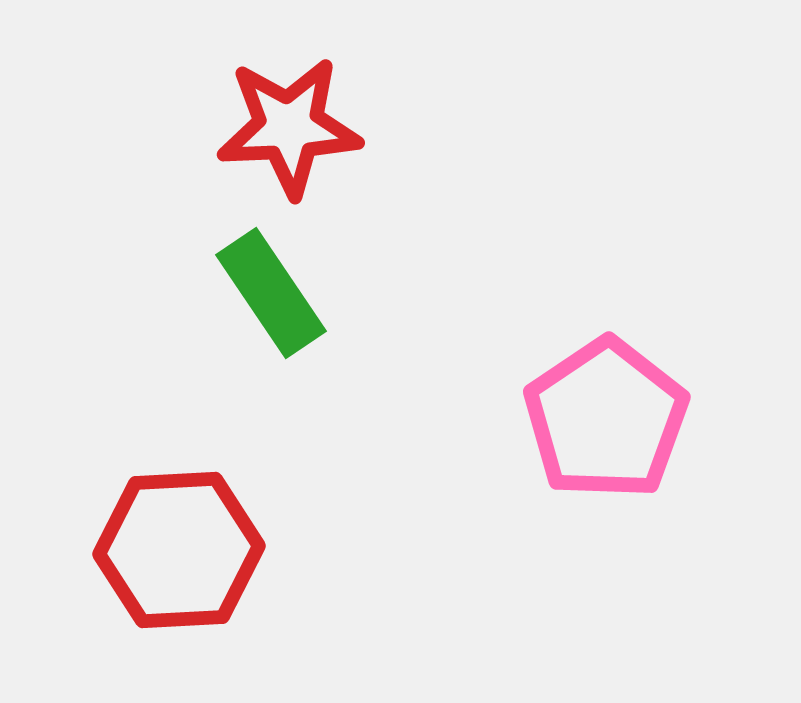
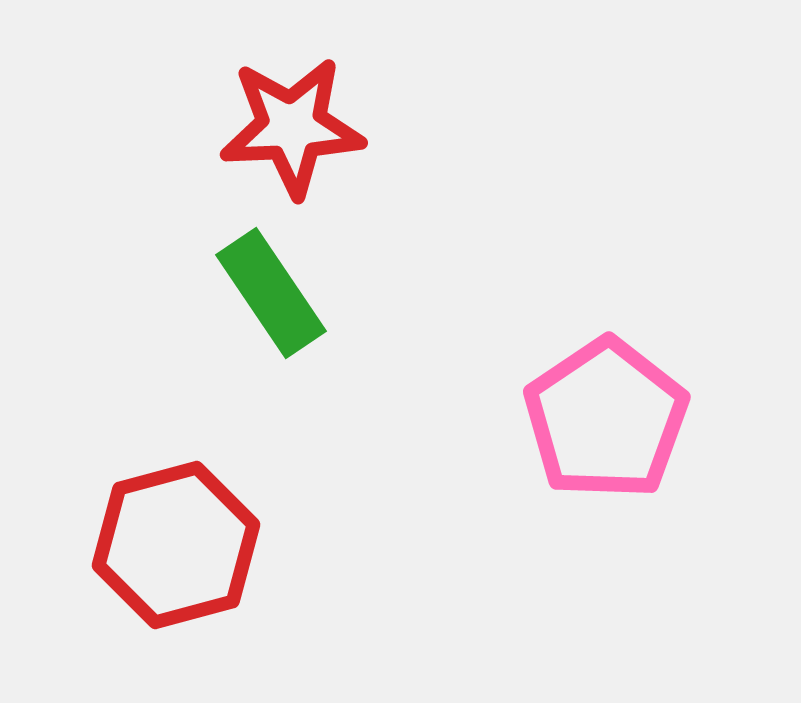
red star: moved 3 px right
red hexagon: moved 3 px left, 5 px up; rotated 12 degrees counterclockwise
